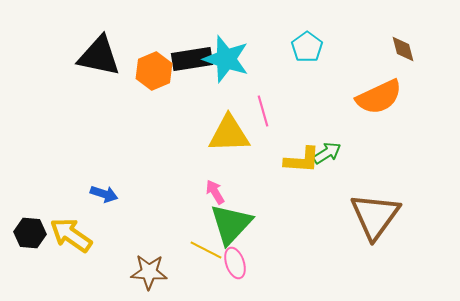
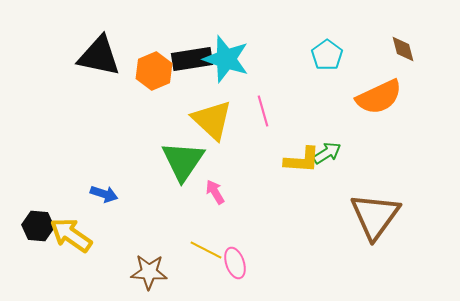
cyan pentagon: moved 20 px right, 8 px down
yellow triangle: moved 17 px left, 14 px up; rotated 45 degrees clockwise
green triangle: moved 48 px left, 63 px up; rotated 9 degrees counterclockwise
black hexagon: moved 8 px right, 7 px up
